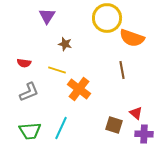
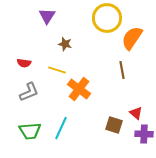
orange semicircle: rotated 105 degrees clockwise
